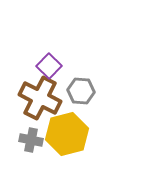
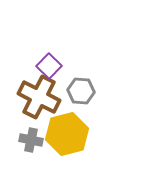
brown cross: moved 1 px left, 1 px up
